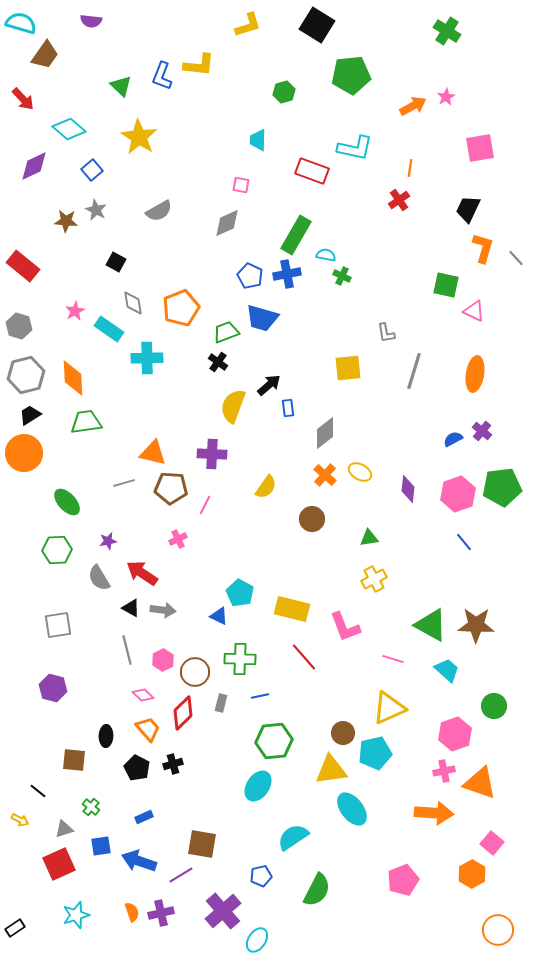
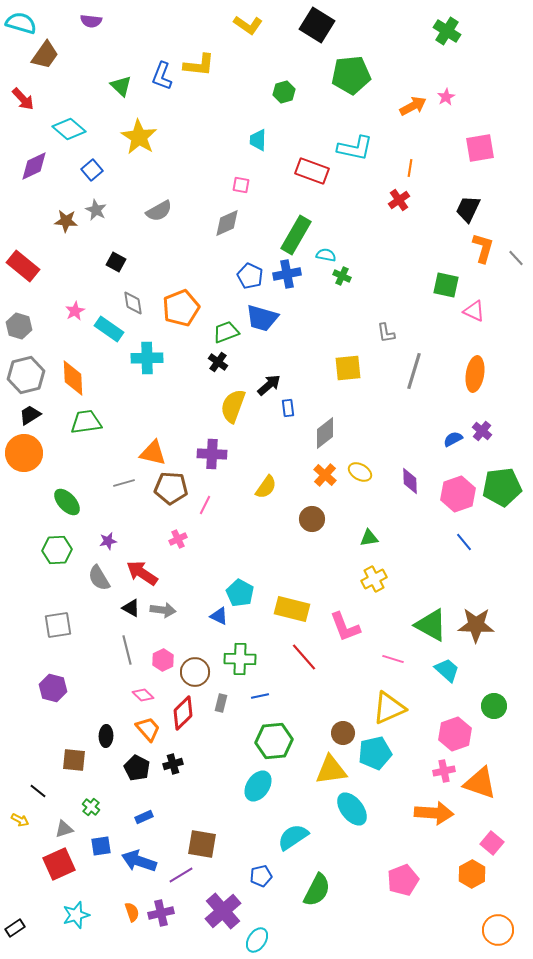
yellow L-shape at (248, 25): rotated 52 degrees clockwise
purple diamond at (408, 489): moved 2 px right, 8 px up; rotated 8 degrees counterclockwise
